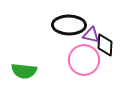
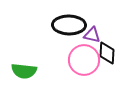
purple triangle: moved 1 px right
black diamond: moved 2 px right, 8 px down
